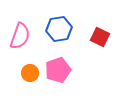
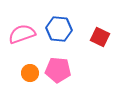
blue hexagon: rotated 15 degrees clockwise
pink semicircle: moved 2 px right, 2 px up; rotated 128 degrees counterclockwise
pink pentagon: rotated 25 degrees clockwise
